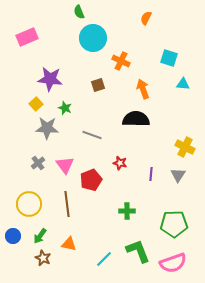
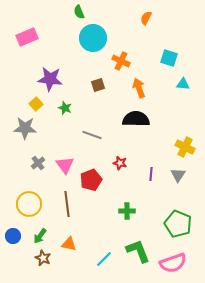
orange arrow: moved 4 px left, 1 px up
gray star: moved 22 px left
green pentagon: moved 4 px right; rotated 24 degrees clockwise
